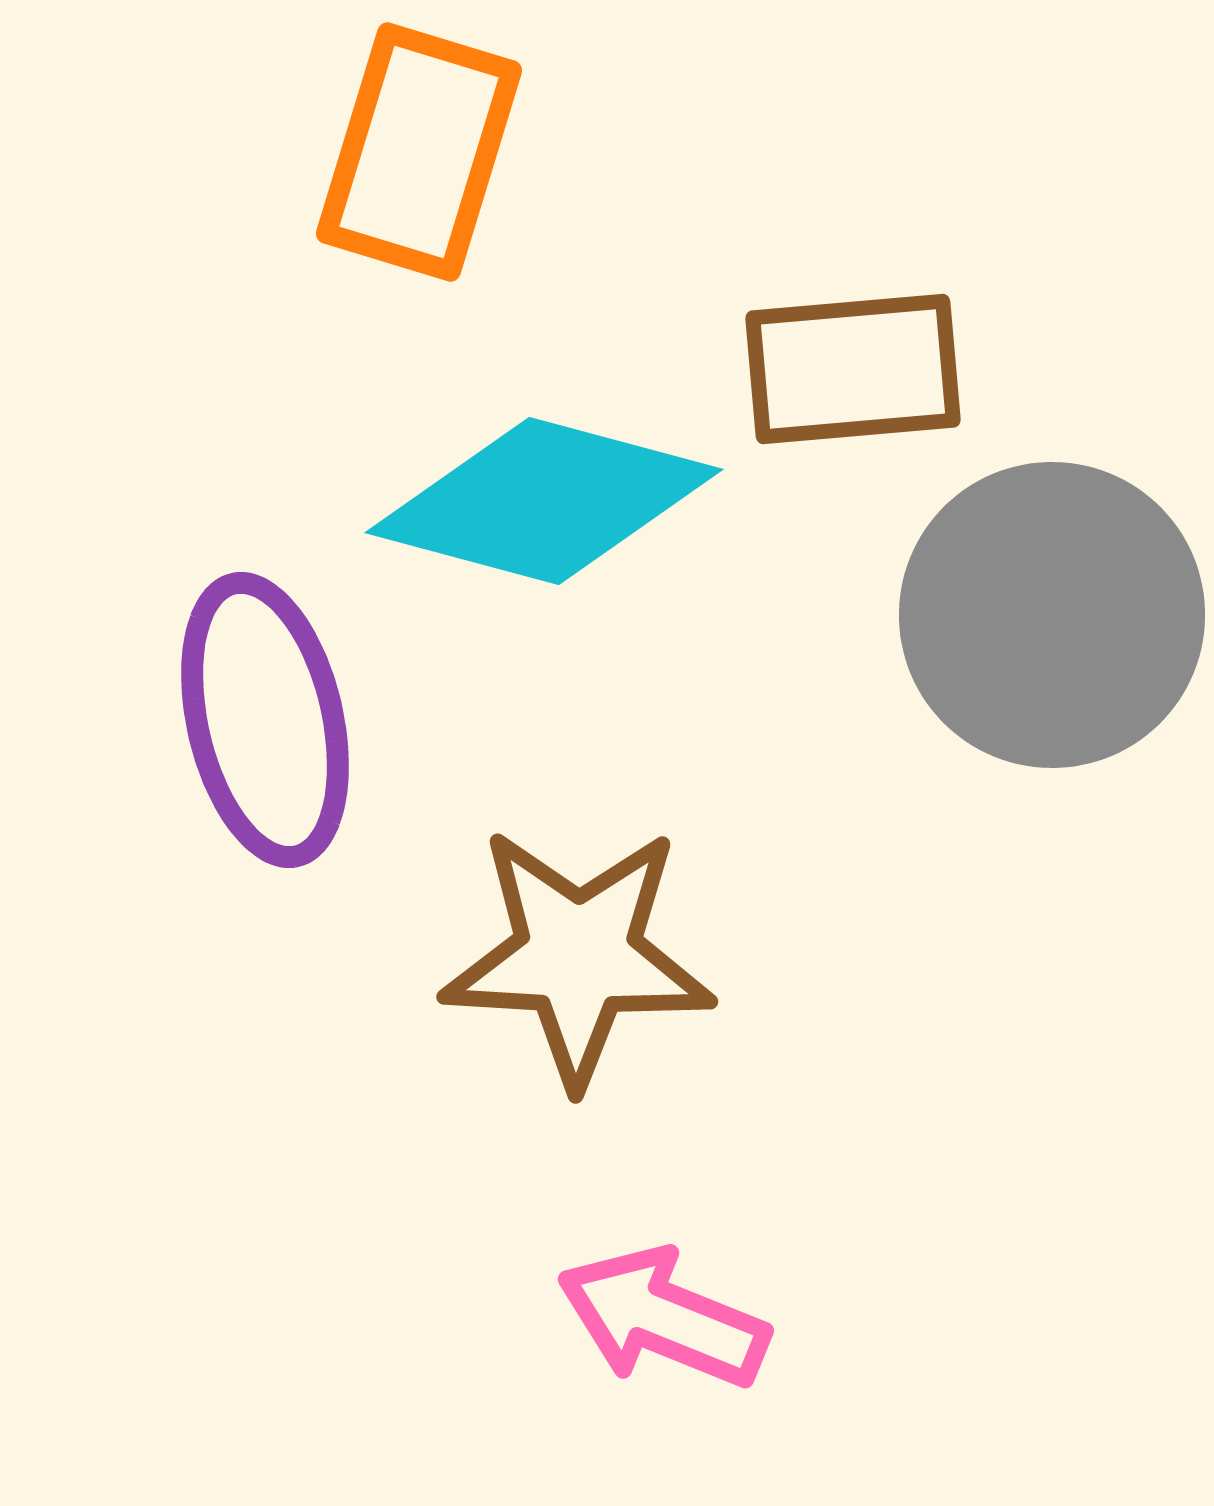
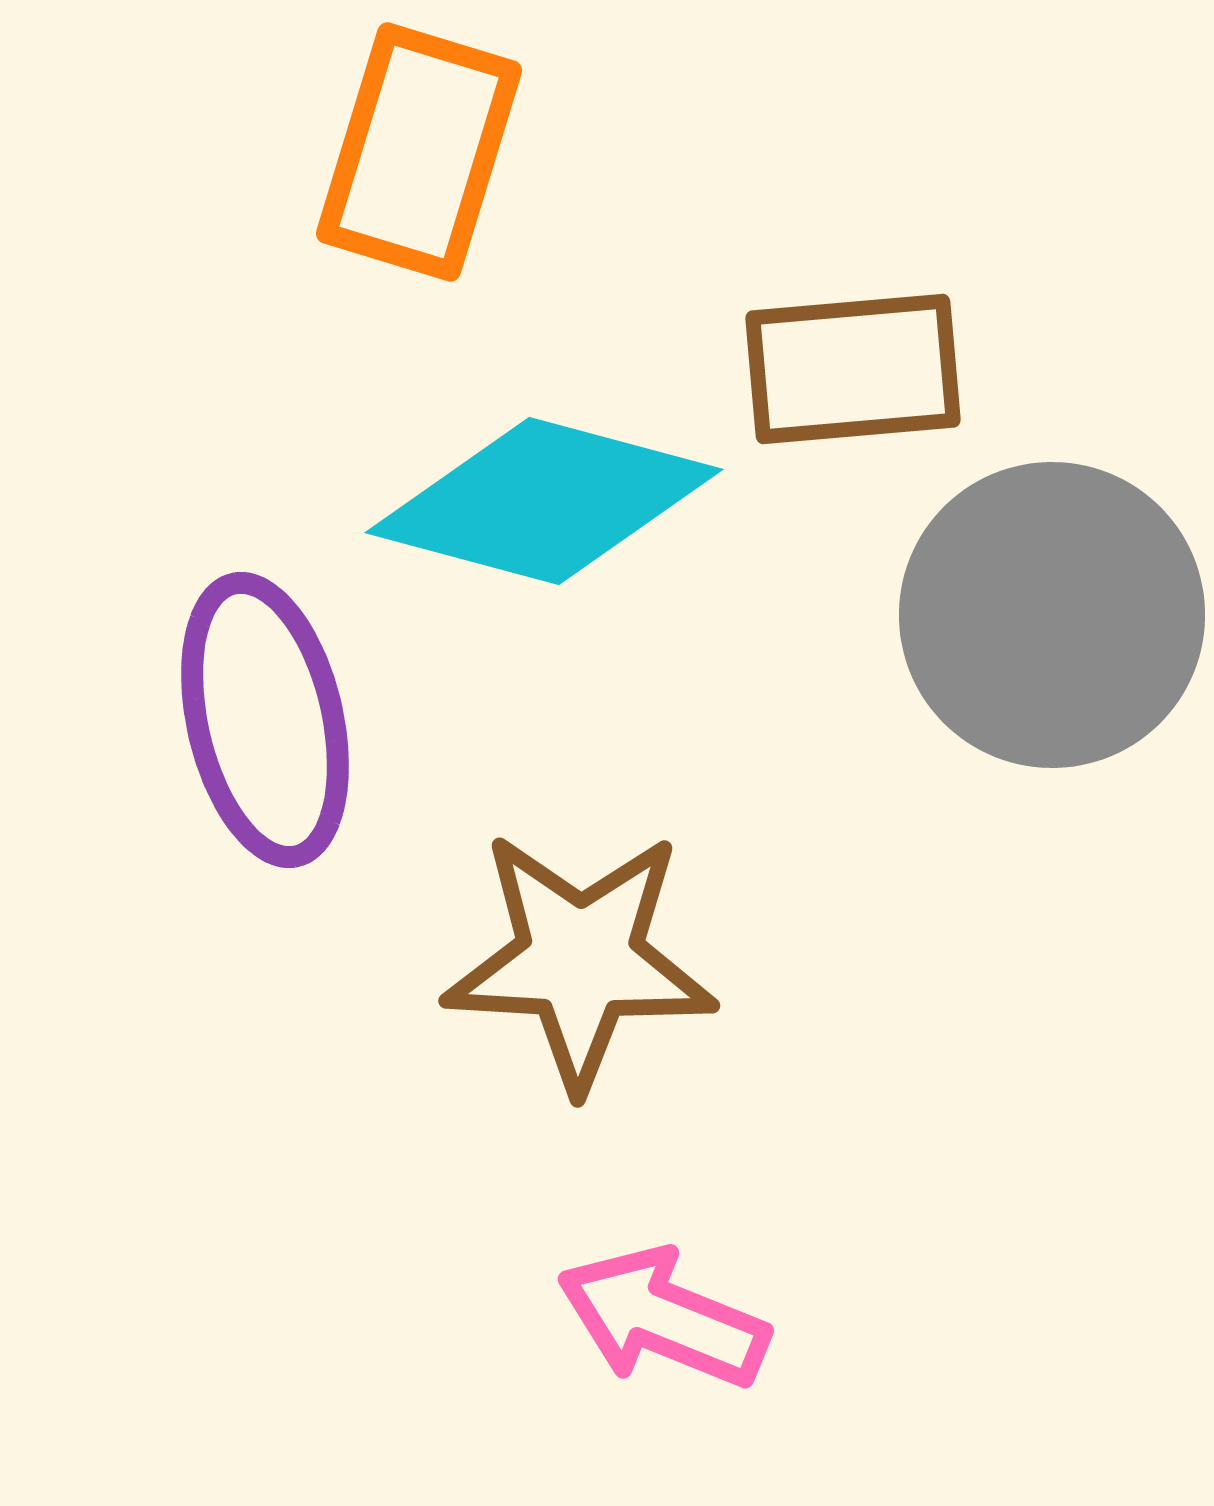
brown star: moved 2 px right, 4 px down
